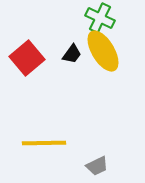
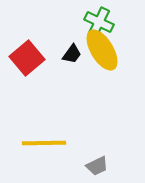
green cross: moved 1 px left, 4 px down
yellow ellipse: moved 1 px left, 1 px up
